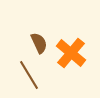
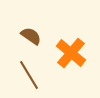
brown semicircle: moved 8 px left, 7 px up; rotated 30 degrees counterclockwise
